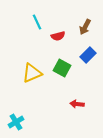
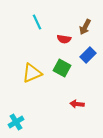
red semicircle: moved 6 px right, 3 px down; rotated 24 degrees clockwise
